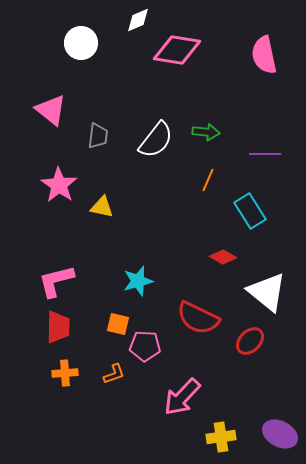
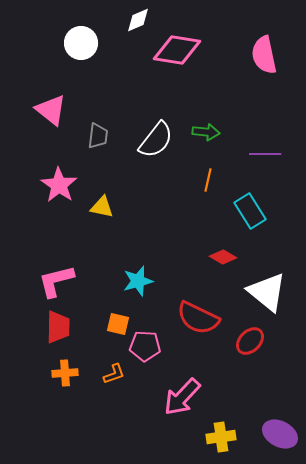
orange line: rotated 10 degrees counterclockwise
